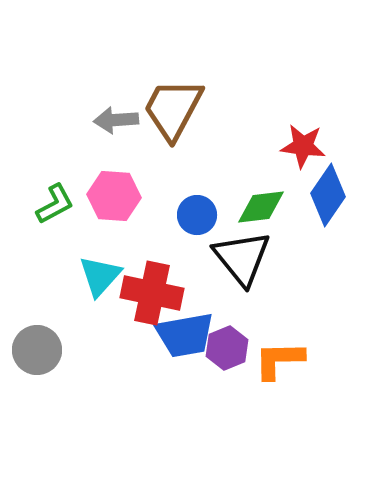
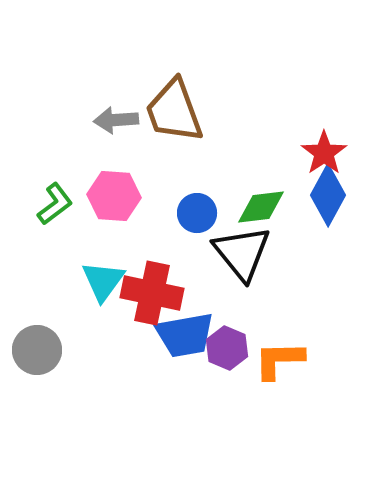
brown trapezoid: moved 1 px right, 2 px down; rotated 48 degrees counterclockwise
red star: moved 21 px right, 7 px down; rotated 30 degrees clockwise
blue diamond: rotated 6 degrees counterclockwise
green L-shape: rotated 9 degrees counterclockwise
blue circle: moved 2 px up
black triangle: moved 5 px up
cyan triangle: moved 3 px right, 5 px down; rotated 6 degrees counterclockwise
purple hexagon: rotated 15 degrees counterclockwise
